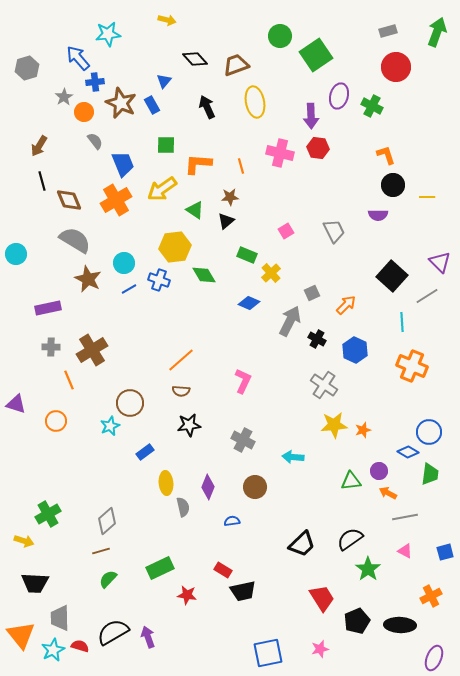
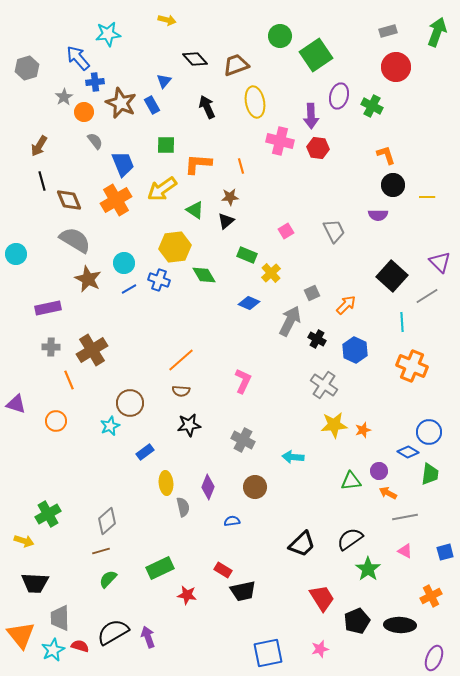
pink cross at (280, 153): moved 12 px up
